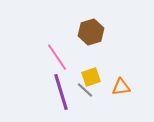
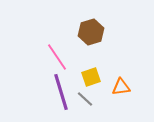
gray line: moved 9 px down
